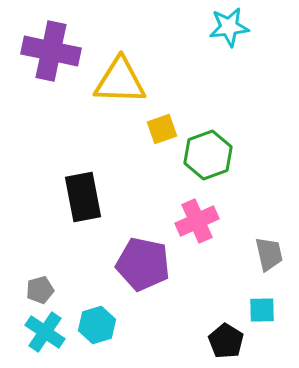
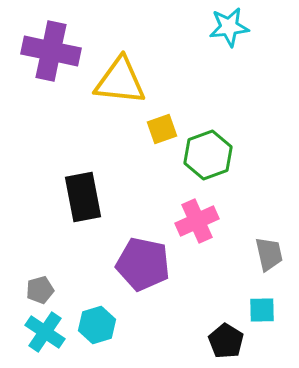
yellow triangle: rotated 4 degrees clockwise
